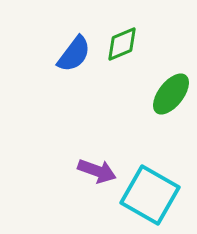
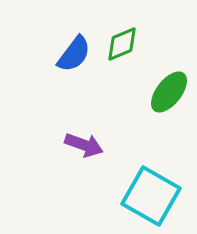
green ellipse: moved 2 px left, 2 px up
purple arrow: moved 13 px left, 26 px up
cyan square: moved 1 px right, 1 px down
